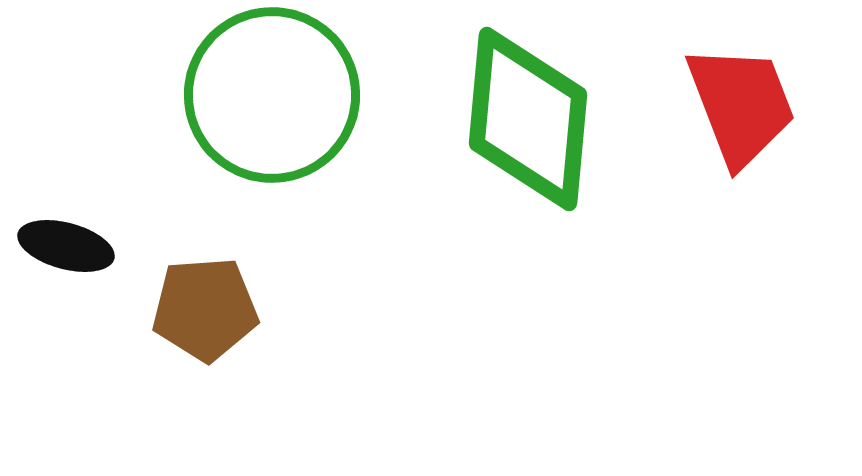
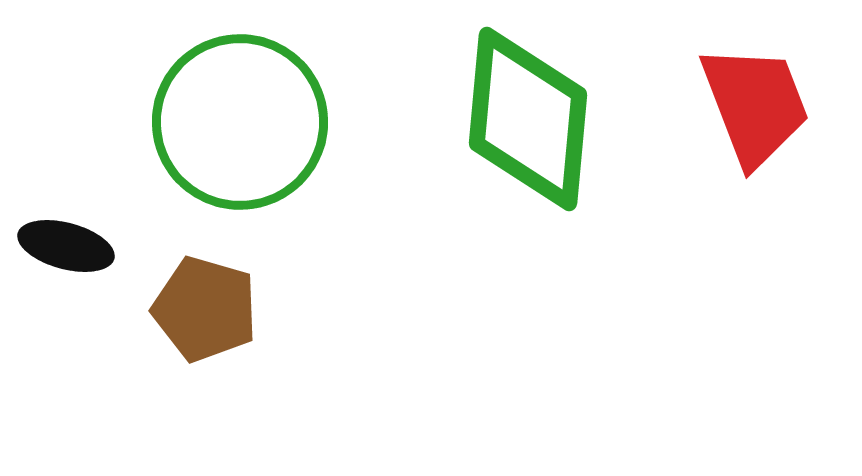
green circle: moved 32 px left, 27 px down
red trapezoid: moved 14 px right
brown pentagon: rotated 20 degrees clockwise
